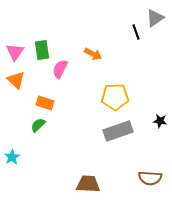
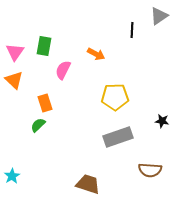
gray triangle: moved 4 px right, 2 px up
black line: moved 4 px left, 2 px up; rotated 21 degrees clockwise
green rectangle: moved 2 px right, 4 px up; rotated 18 degrees clockwise
orange arrow: moved 3 px right
pink semicircle: moved 3 px right, 1 px down
orange triangle: moved 2 px left
orange rectangle: rotated 54 degrees clockwise
black star: moved 2 px right
gray rectangle: moved 6 px down
cyan star: moved 19 px down
brown semicircle: moved 8 px up
brown trapezoid: rotated 15 degrees clockwise
